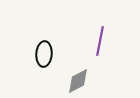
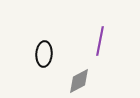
gray diamond: moved 1 px right
